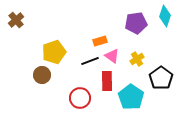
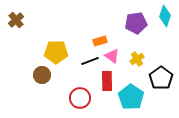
yellow pentagon: moved 2 px right; rotated 20 degrees clockwise
